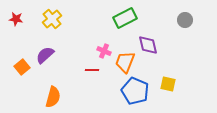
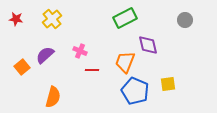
pink cross: moved 24 px left
yellow square: rotated 21 degrees counterclockwise
